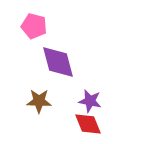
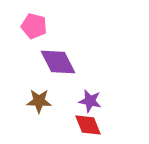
purple diamond: rotated 12 degrees counterclockwise
red diamond: moved 1 px down
